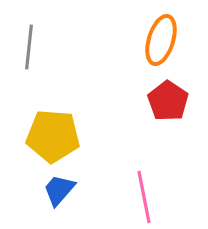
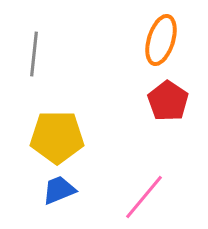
gray line: moved 5 px right, 7 px down
yellow pentagon: moved 4 px right, 1 px down; rotated 4 degrees counterclockwise
blue trapezoid: rotated 27 degrees clockwise
pink line: rotated 51 degrees clockwise
